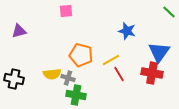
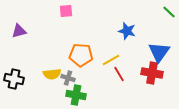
orange pentagon: rotated 10 degrees counterclockwise
